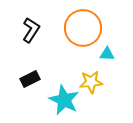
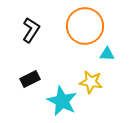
orange circle: moved 2 px right, 2 px up
yellow star: rotated 15 degrees clockwise
cyan star: moved 2 px left, 1 px down
